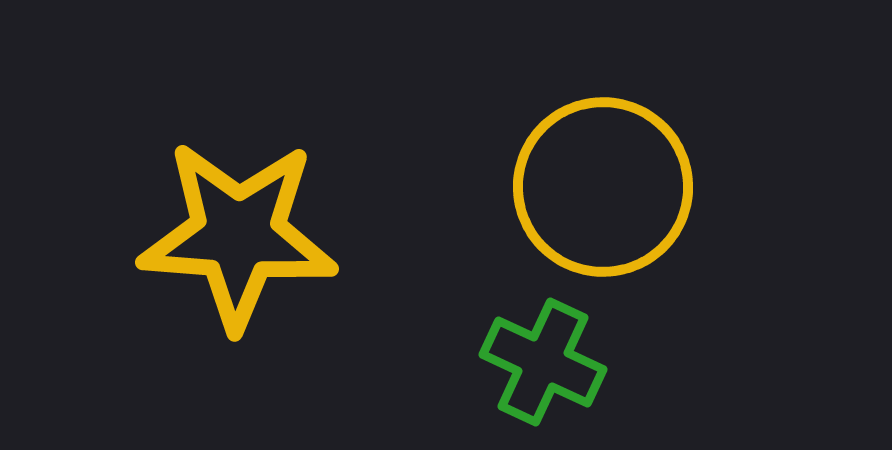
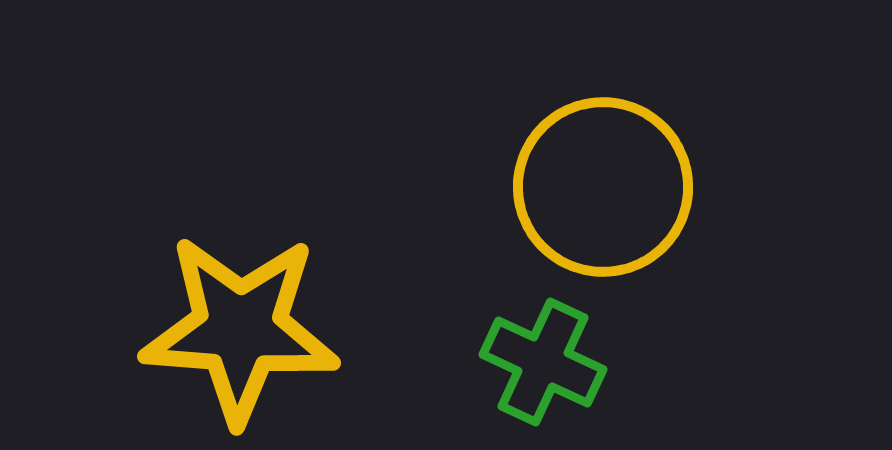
yellow star: moved 2 px right, 94 px down
